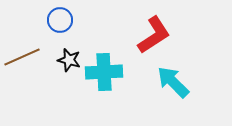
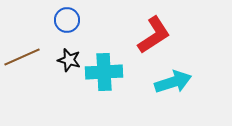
blue circle: moved 7 px right
cyan arrow: rotated 117 degrees clockwise
